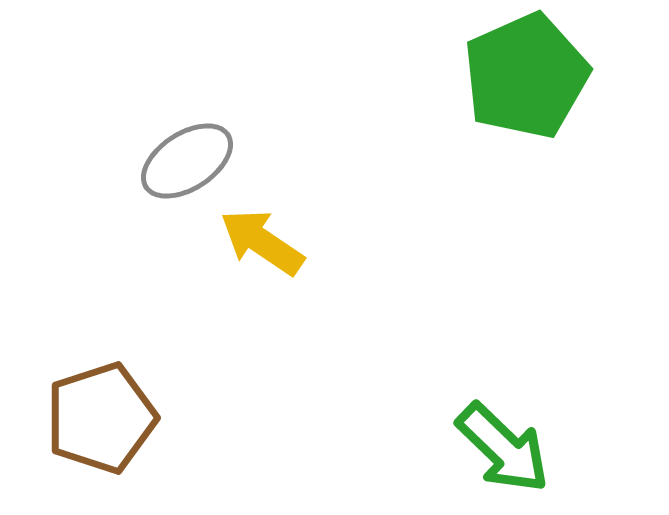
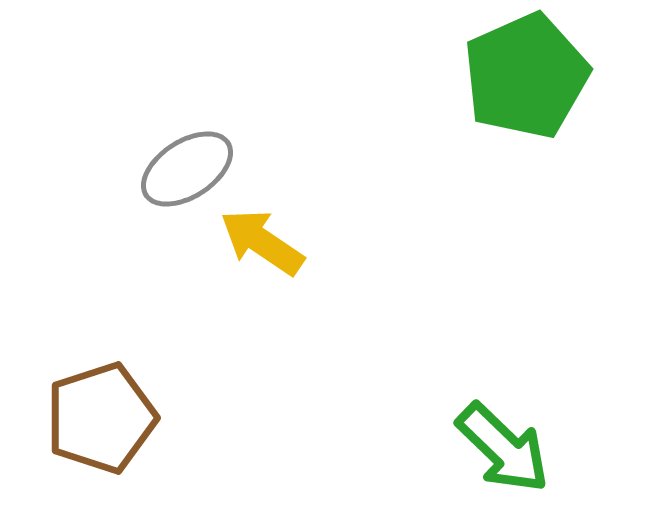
gray ellipse: moved 8 px down
